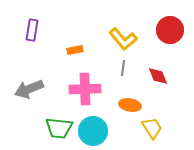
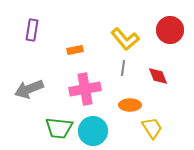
yellow L-shape: moved 2 px right
pink cross: rotated 8 degrees counterclockwise
orange ellipse: rotated 10 degrees counterclockwise
